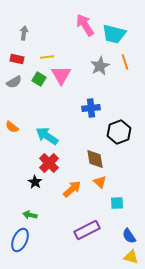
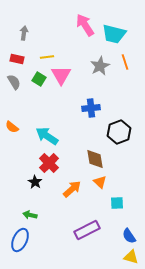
gray semicircle: rotated 91 degrees counterclockwise
